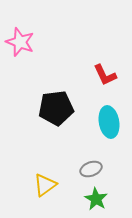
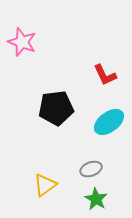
pink star: moved 2 px right
cyan ellipse: rotated 64 degrees clockwise
